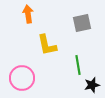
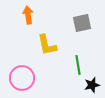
orange arrow: moved 1 px down
